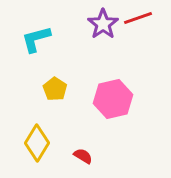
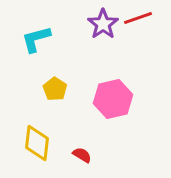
yellow diamond: rotated 24 degrees counterclockwise
red semicircle: moved 1 px left, 1 px up
